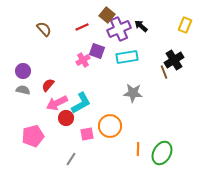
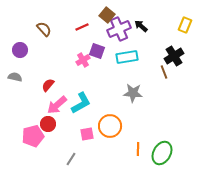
black cross: moved 4 px up
purple circle: moved 3 px left, 21 px up
gray semicircle: moved 8 px left, 13 px up
pink arrow: moved 2 px down; rotated 15 degrees counterclockwise
red circle: moved 18 px left, 6 px down
